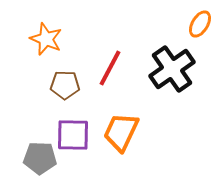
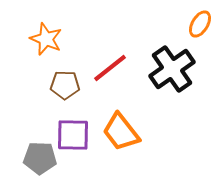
red line: rotated 24 degrees clockwise
orange trapezoid: rotated 63 degrees counterclockwise
